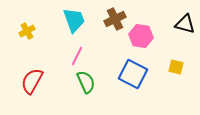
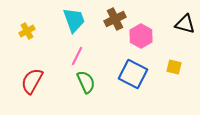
pink hexagon: rotated 20 degrees clockwise
yellow square: moved 2 px left
